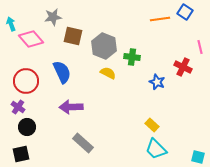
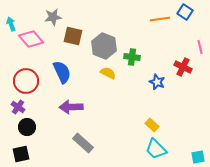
cyan square: rotated 24 degrees counterclockwise
